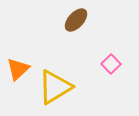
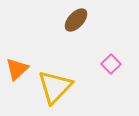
orange triangle: moved 1 px left
yellow triangle: rotated 15 degrees counterclockwise
